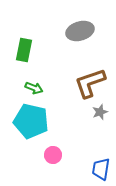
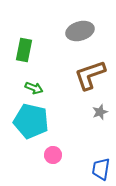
brown L-shape: moved 8 px up
